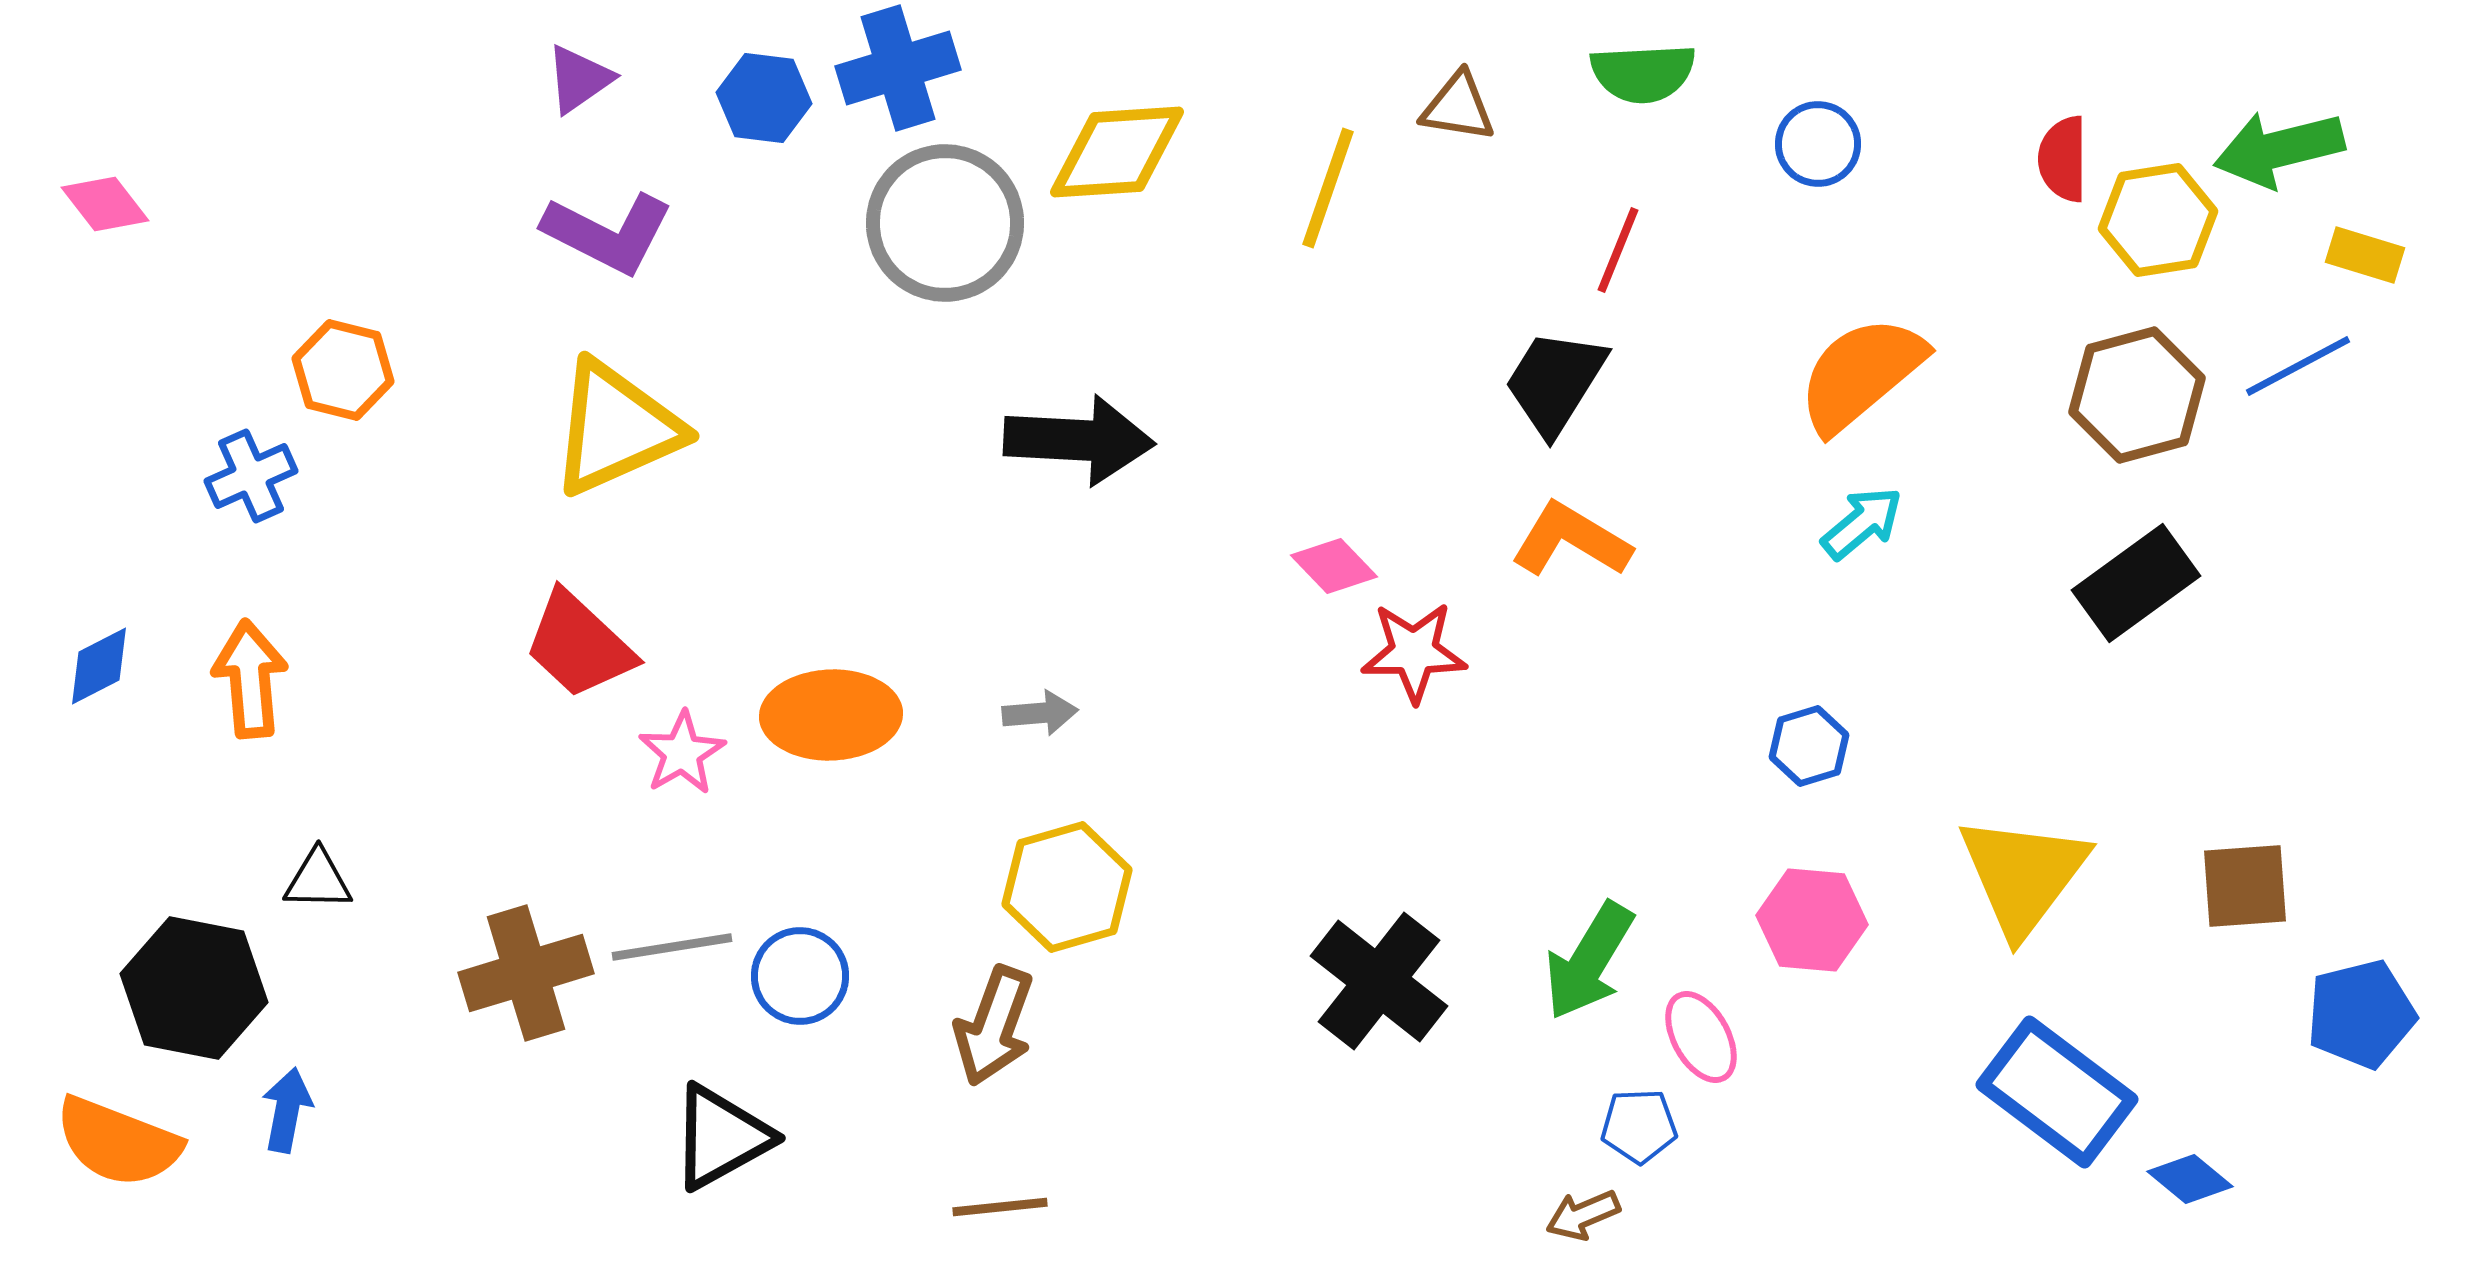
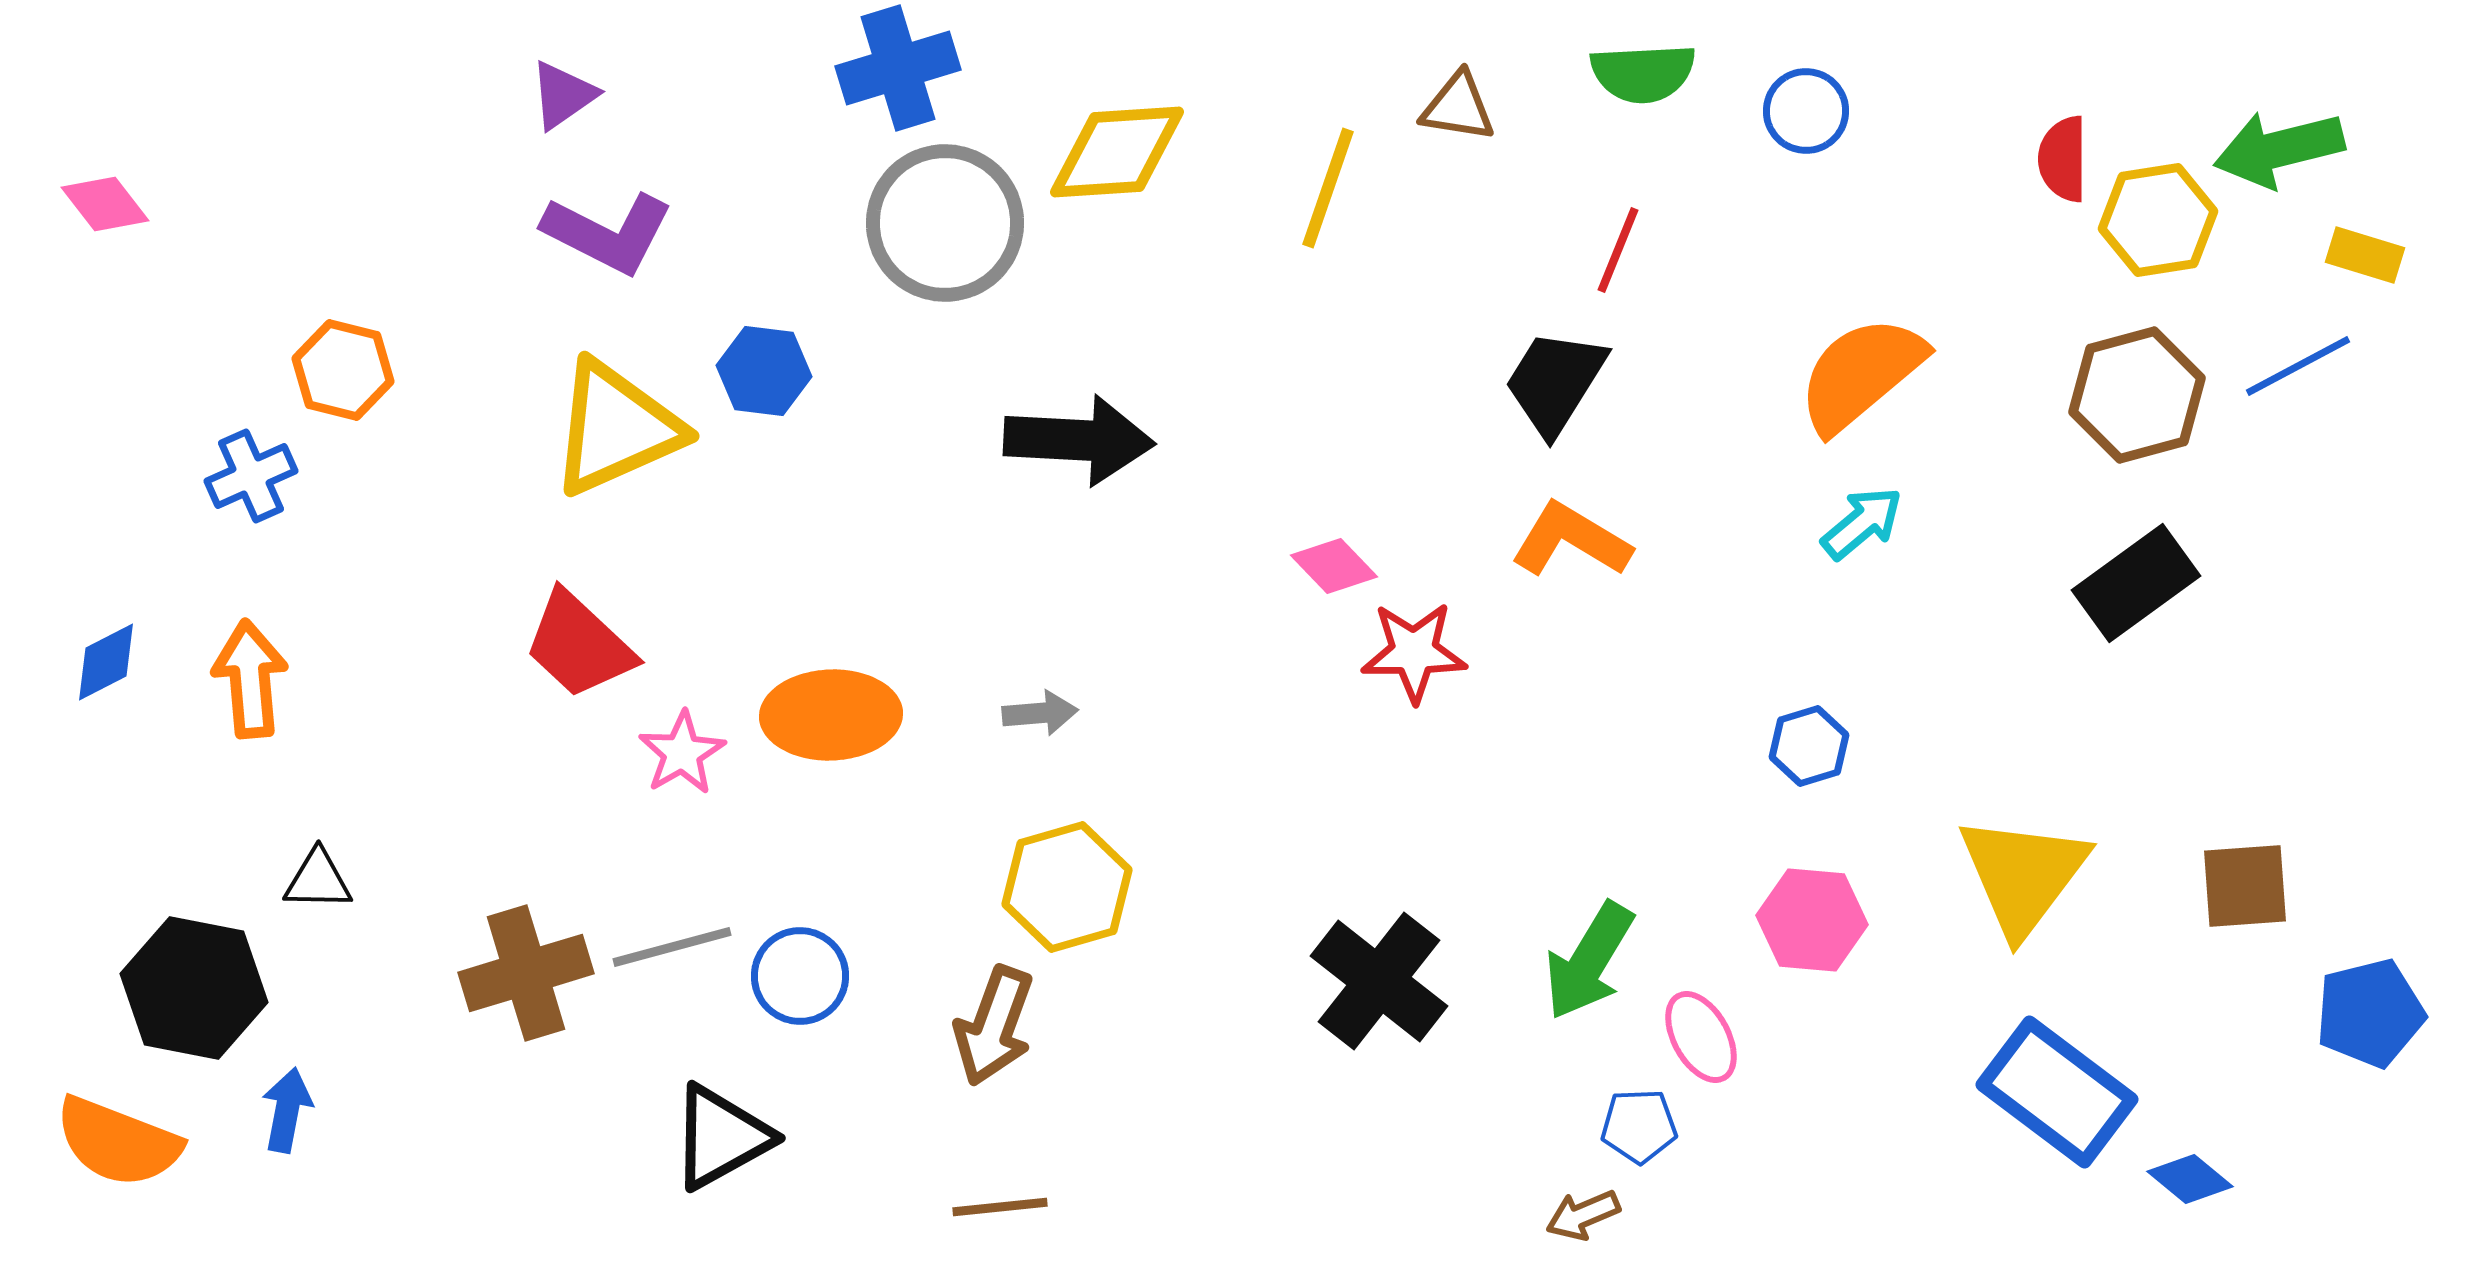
purple triangle at (579, 79): moved 16 px left, 16 px down
blue hexagon at (764, 98): moved 273 px down
blue circle at (1818, 144): moved 12 px left, 33 px up
blue diamond at (99, 666): moved 7 px right, 4 px up
gray line at (672, 947): rotated 6 degrees counterclockwise
blue pentagon at (2361, 1014): moved 9 px right, 1 px up
